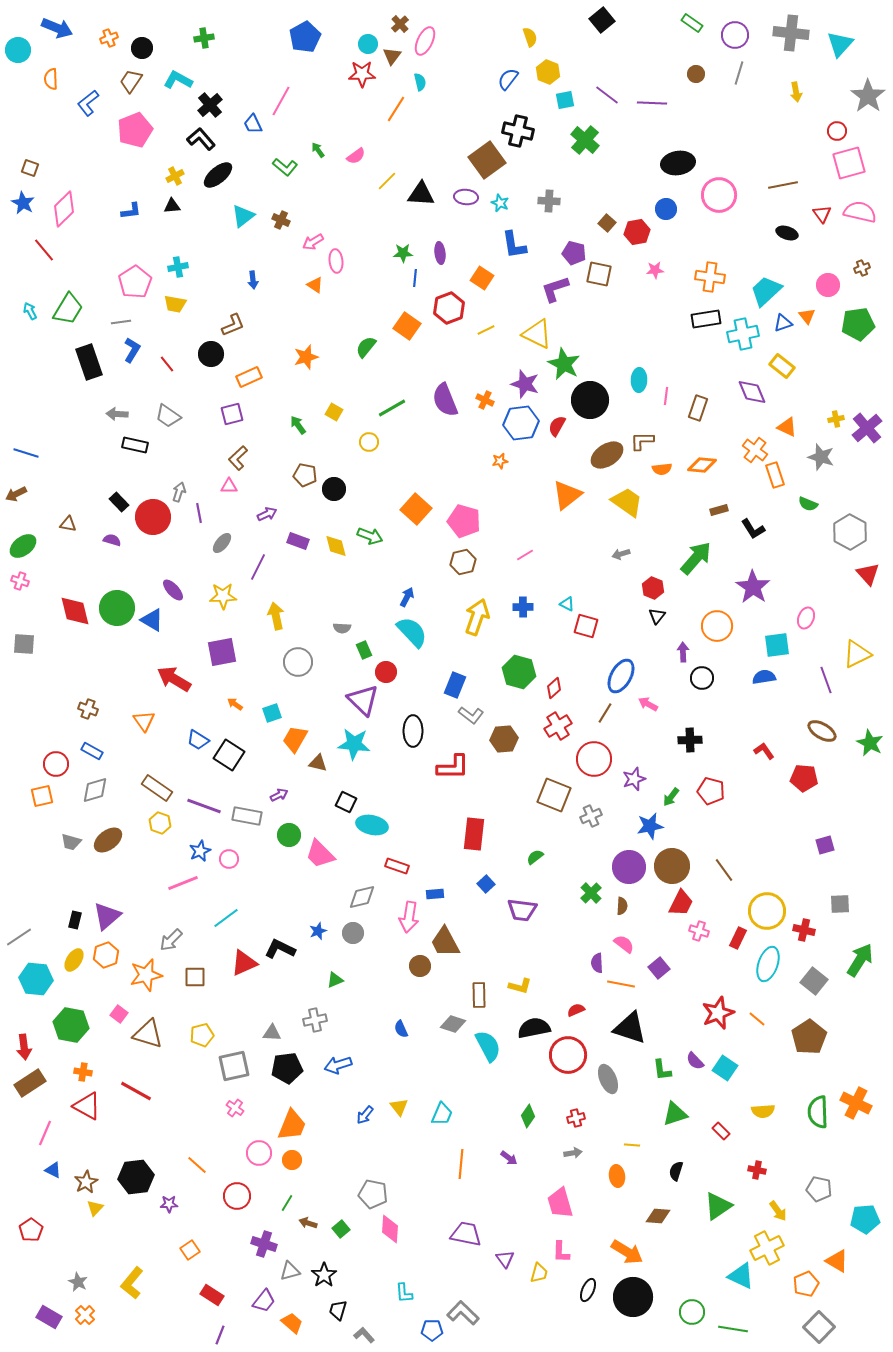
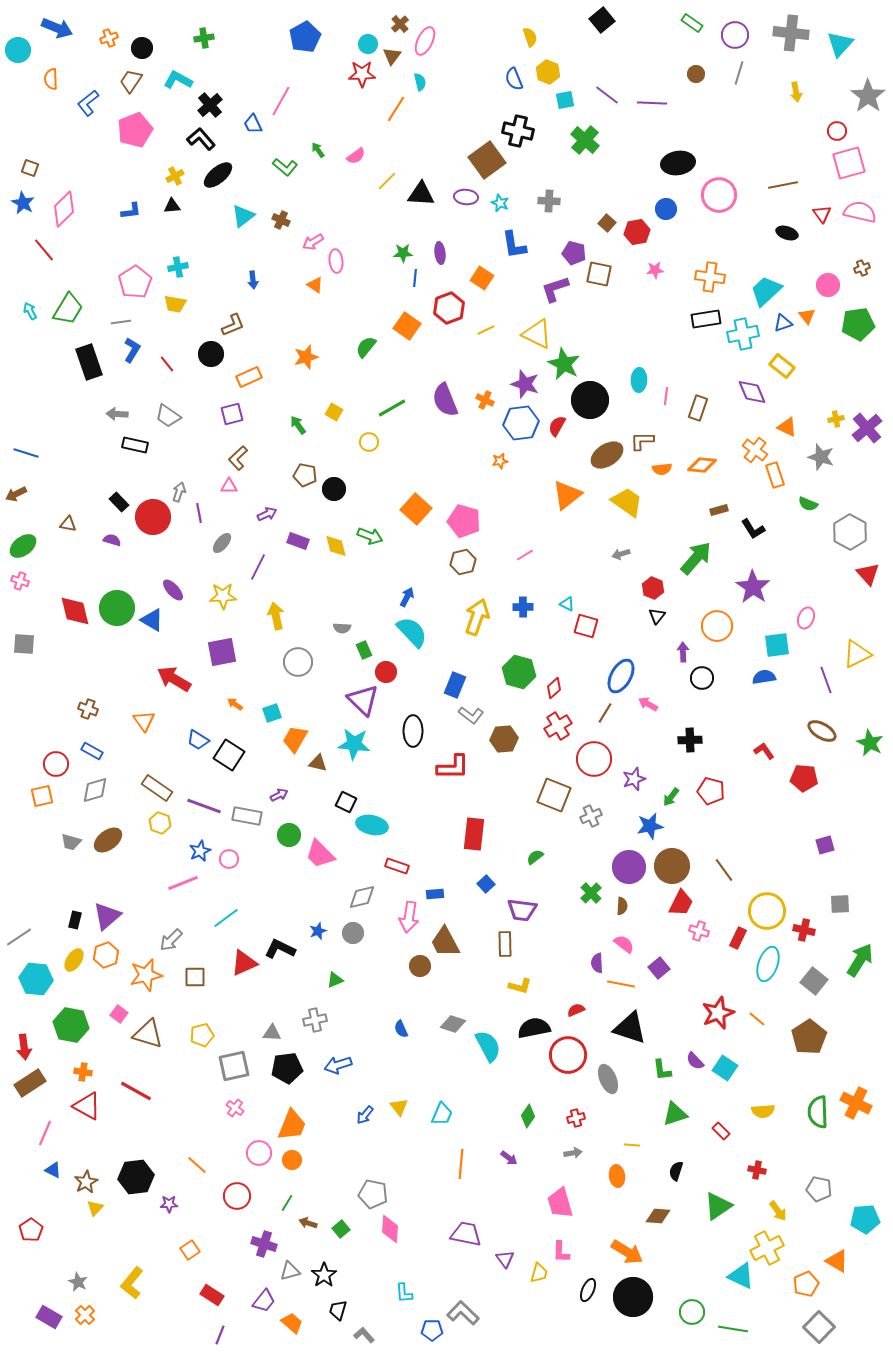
blue semicircle at (508, 79): moved 6 px right; rotated 60 degrees counterclockwise
brown rectangle at (479, 995): moved 26 px right, 51 px up
